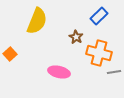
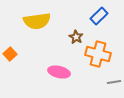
yellow semicircle: rotated 60 degrees clockwise
orange cross: moved 1 px left, 1 px down
gray line: moved 10 px down
